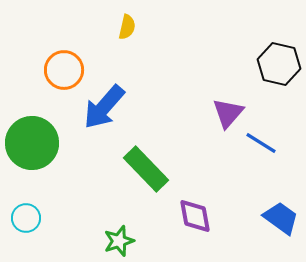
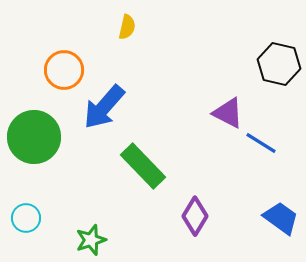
purple triangle: rotated 44 degrees counterclockwise
green circle: moved 2 px right, 6 px up
green rectangle: moved 3 px left, 3 px up
purple diamond: rotated 42 degrees clockwise
green star: moved 28 px left, 1 px up
